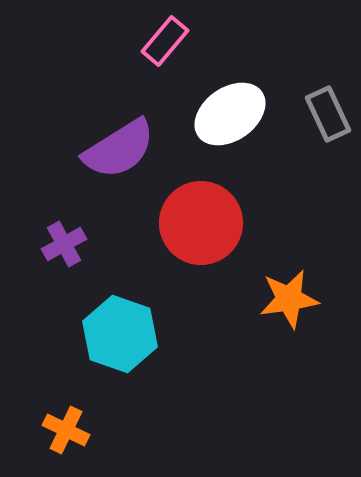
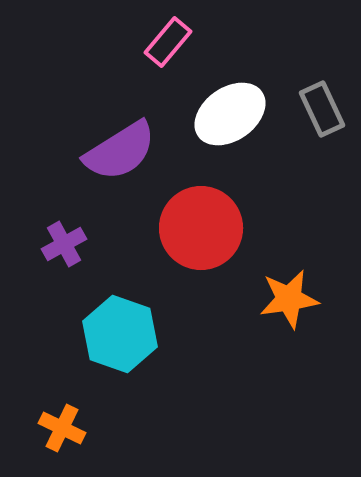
pink rectangle: moved 3 px right, 1 px down
gray rectangle: moved 6 px left, 5 px up
purple semicircle: moved 1 px right, 2 px down
red circle: moved 5 px down
orange cross: moved 4 px left, 2 px up
